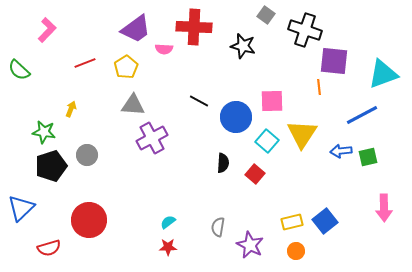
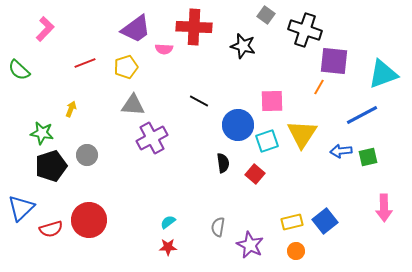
pink L-shape: moved 2 px left, 1 px up
yellow pentagon: rotated 15 degrees clockwise
orange line: rotated 35 degrees clockwise
blue circle: moved 2 px right, 8 px down
green star: moved 2 px left, 1 px down
cyan square: rotated 30 degrees clockwise
black semicircle: rotated 12 degrees counterclockwise
red semicircle: moved 2 px right, 19 px up
